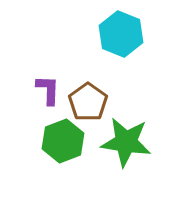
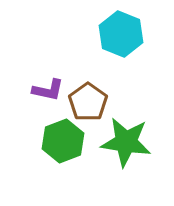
purple L-shape: rotated 100 degrees clockwise
